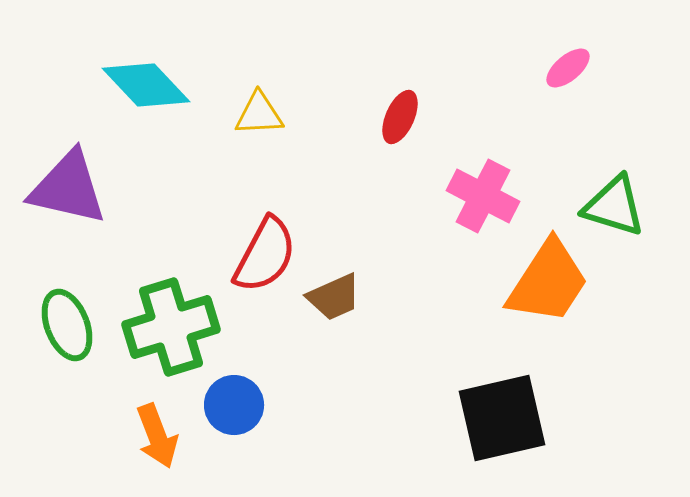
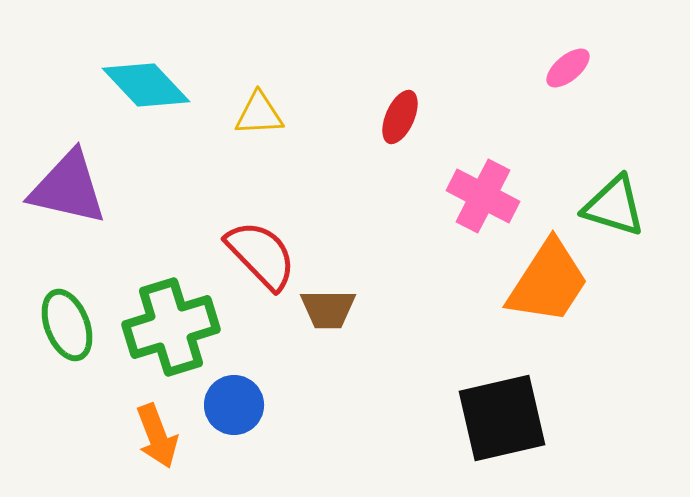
red semicircle: moved 4 px left; rotated 72 degrees counterclockwise
brown trapezoid: moved 6 px left, 12 px down; rotated 24 degrees clockwise
